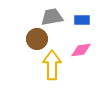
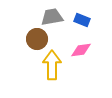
blue rectangle: rotated 21 degrees clockwise
